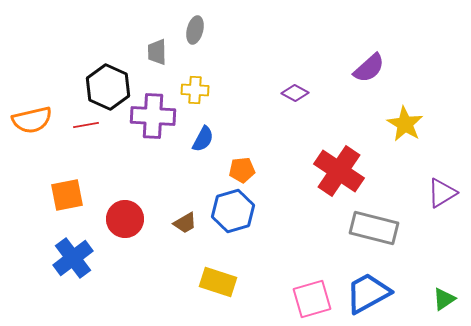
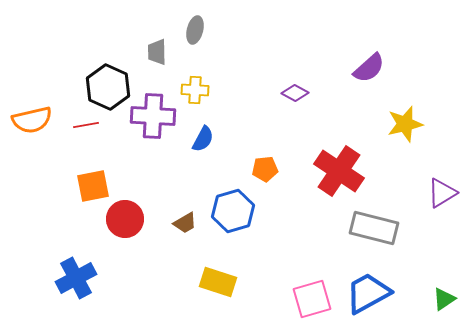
yellow star: rotated 27 degrees clockwise
orange pentagon: moved 23 px right, 1 px up
orange square: moved 26 px right, 9 px up
blue cross: moved 3 px right, 20 px down; rotated 9 degrees clockwise
